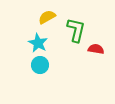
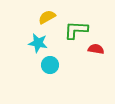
green L-shape: rotated 100 degrees counterclockwise
cyan star: rotated 18 degrees counterclockwise
cyan circle: moved 10 px right
